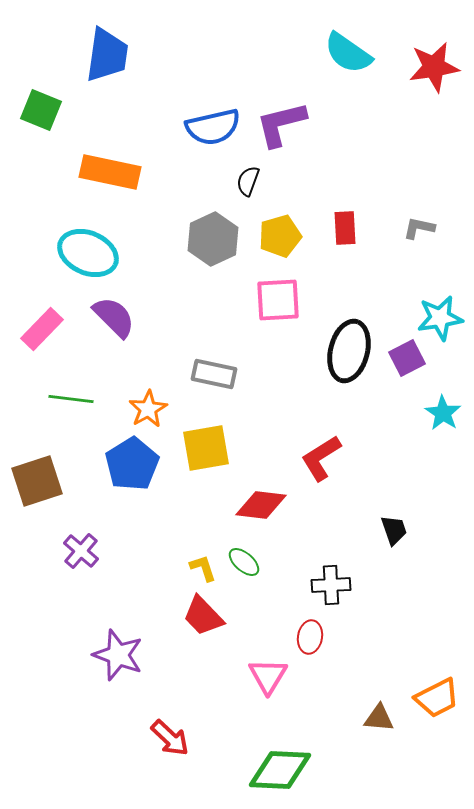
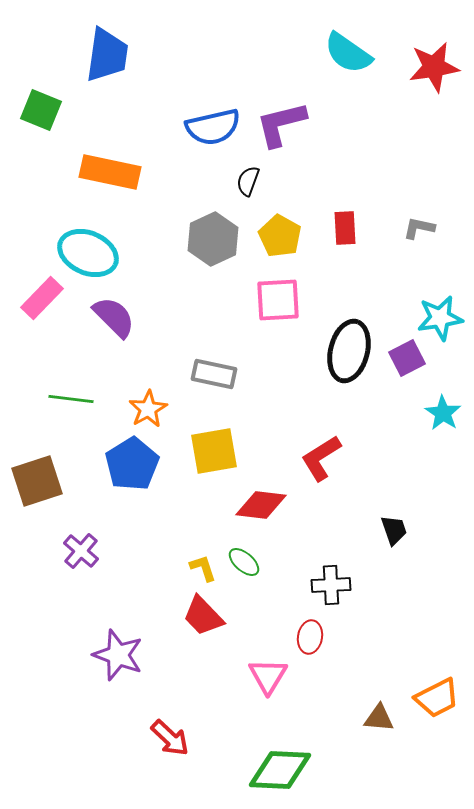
yellow pentagon at (280, 236): rotated 27 degrees counterclockwise
pink rectangle at (42, 329): moved 31 px up
yellow square at (206, 448): moved 8 px right, 3 px down
